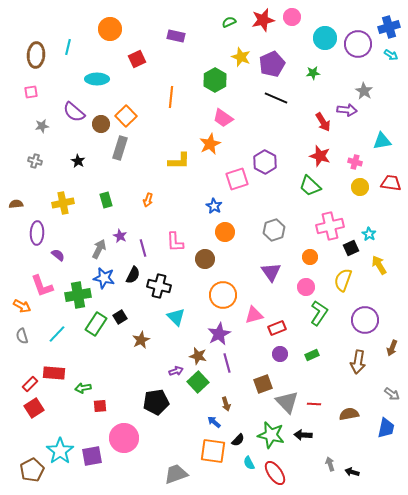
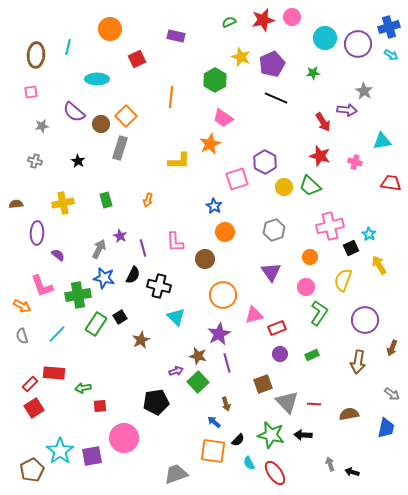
yellow circle at (360, 187): moved 76 px left
